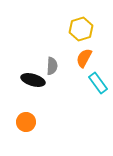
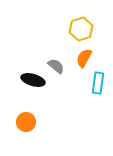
gray semicircle: moved 4 px right; rotated 54 degrees counterclockwise
cyan rectangle: rotated 45 degrees clockwise
